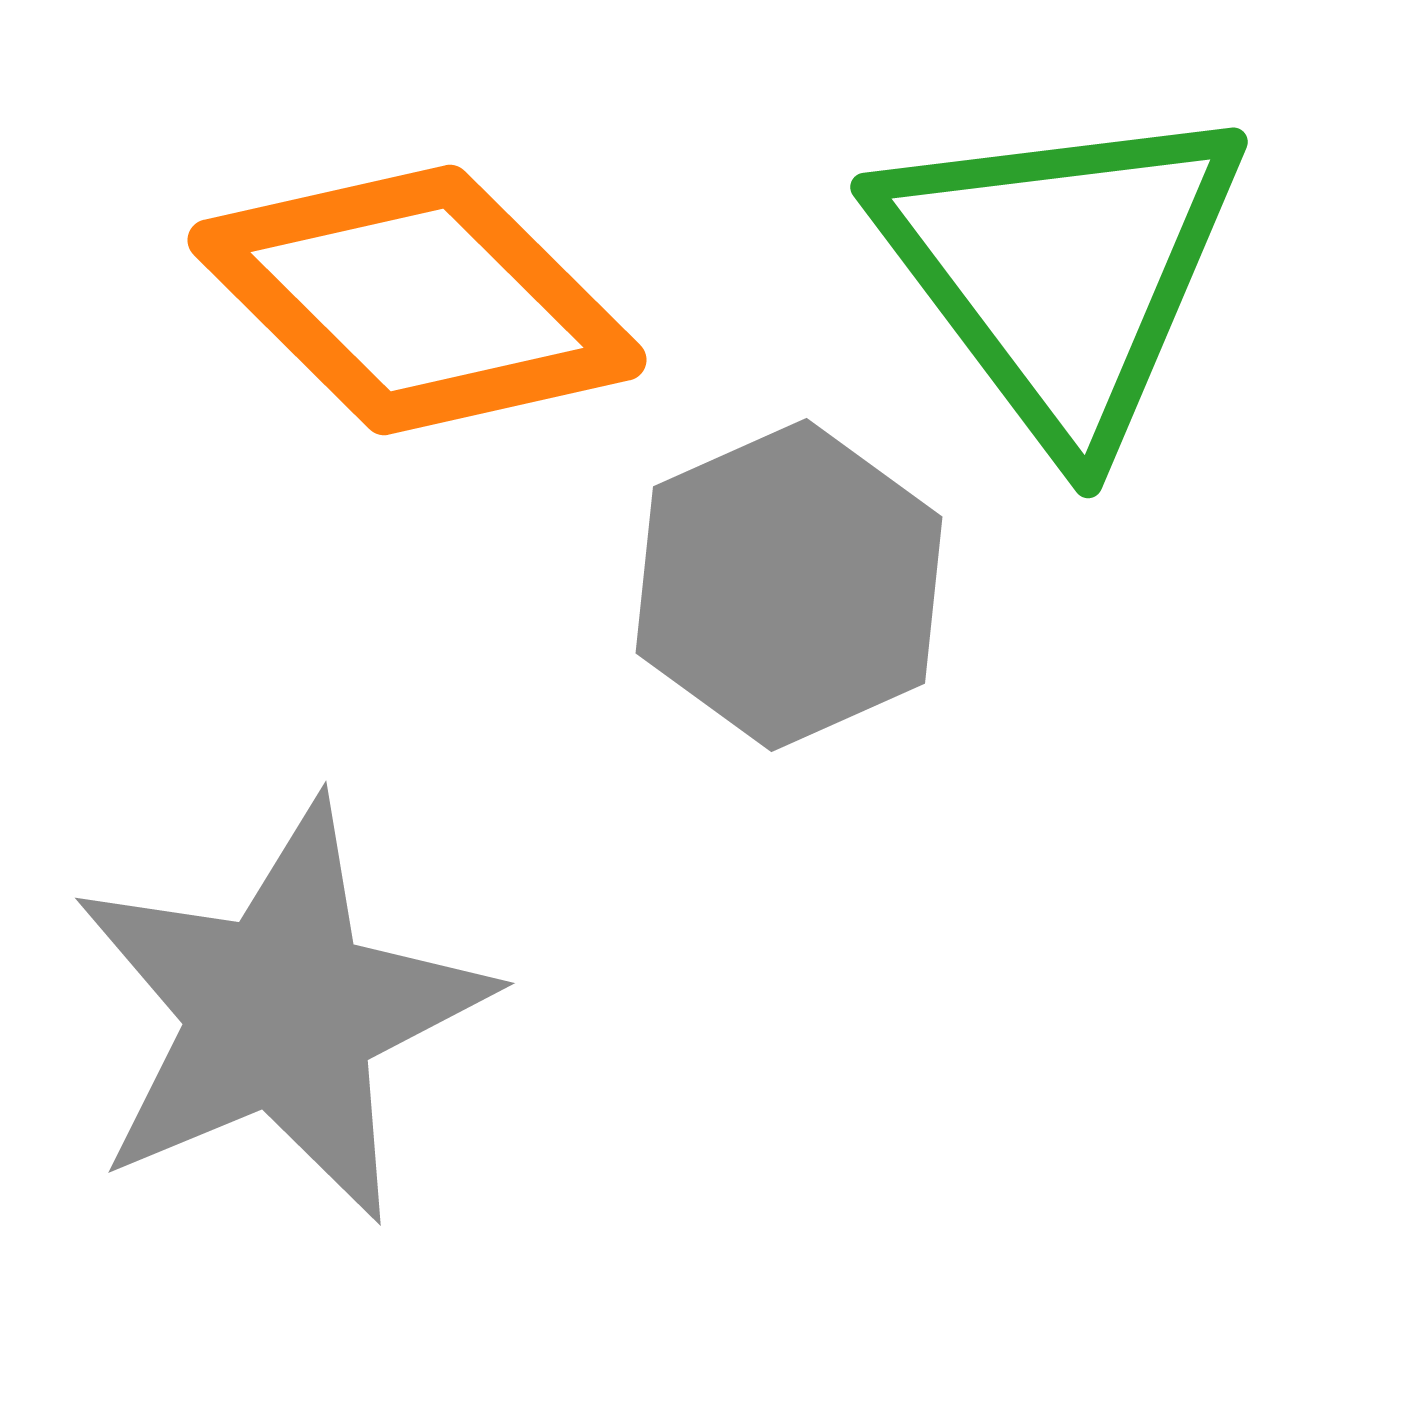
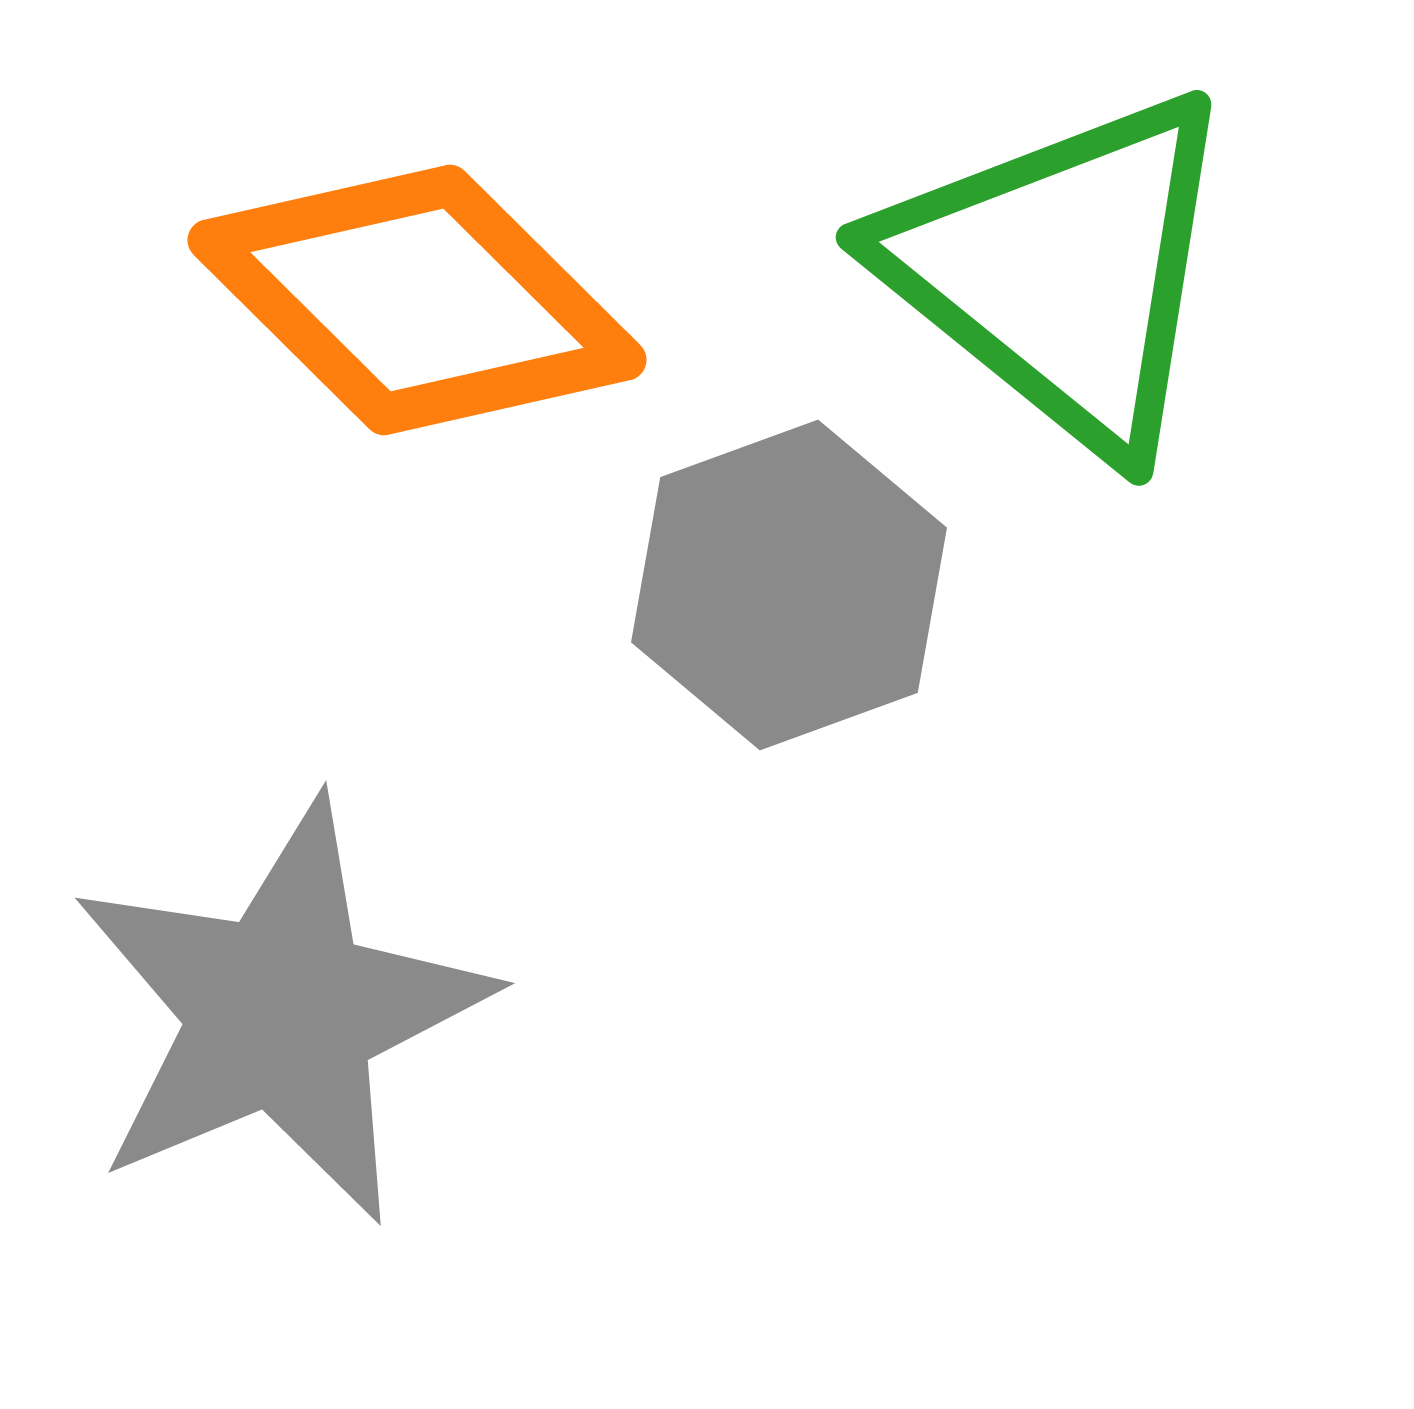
green triangle: rotated 14 degrees counterclockwise
gray hexagon: rotated 4 degrees clockwise
